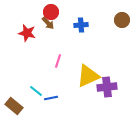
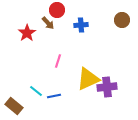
red circle: moved 6 px right, 2 px up
red star: rotated 24 degrees clockwise
yellow triangle: moved 3 px down
blue line: moved 3 px right, 2 px up
